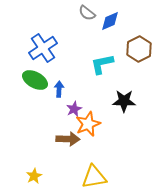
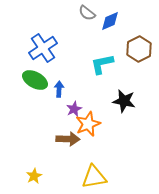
black star: rotated 10 degrees clockwise
